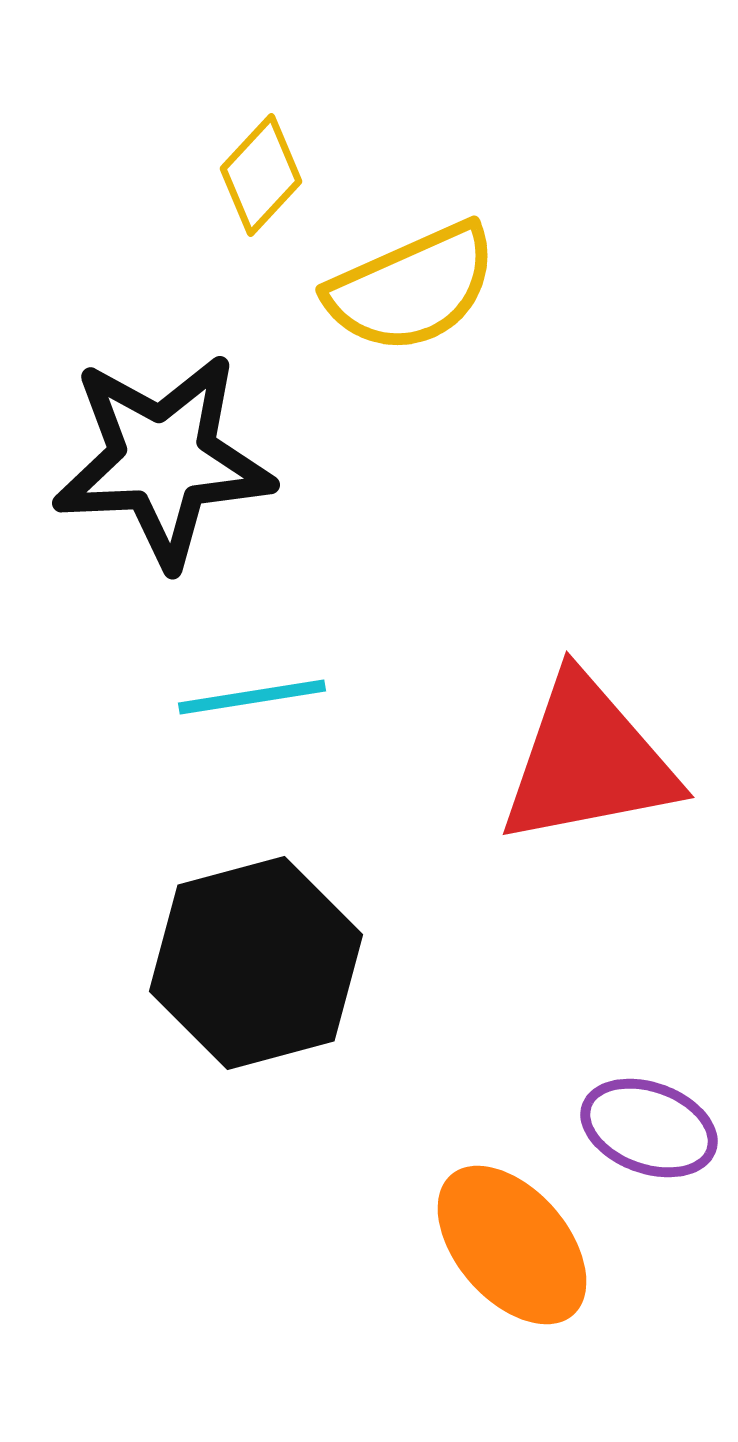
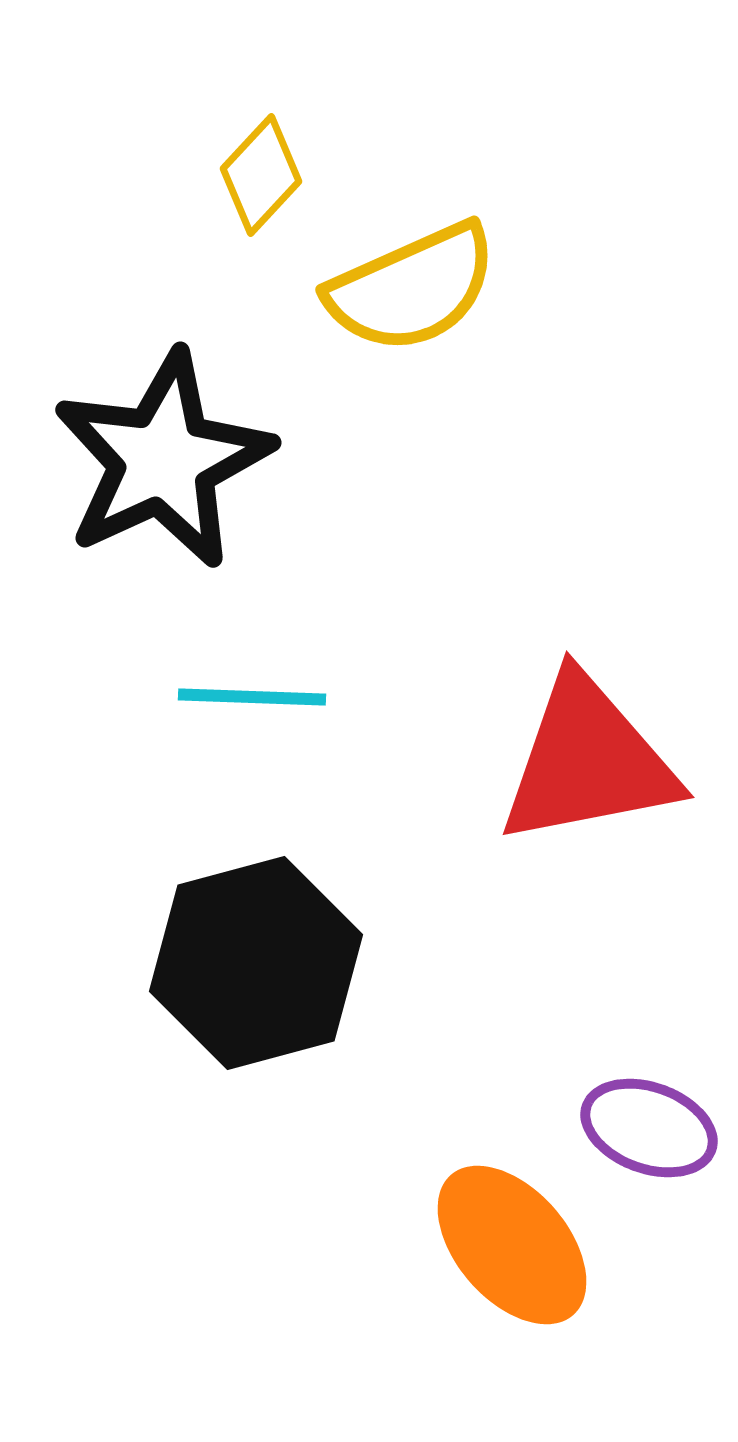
black star: rotated 22 degrees counterclockwise
cyan line: rotated 11 degrees clockwise
